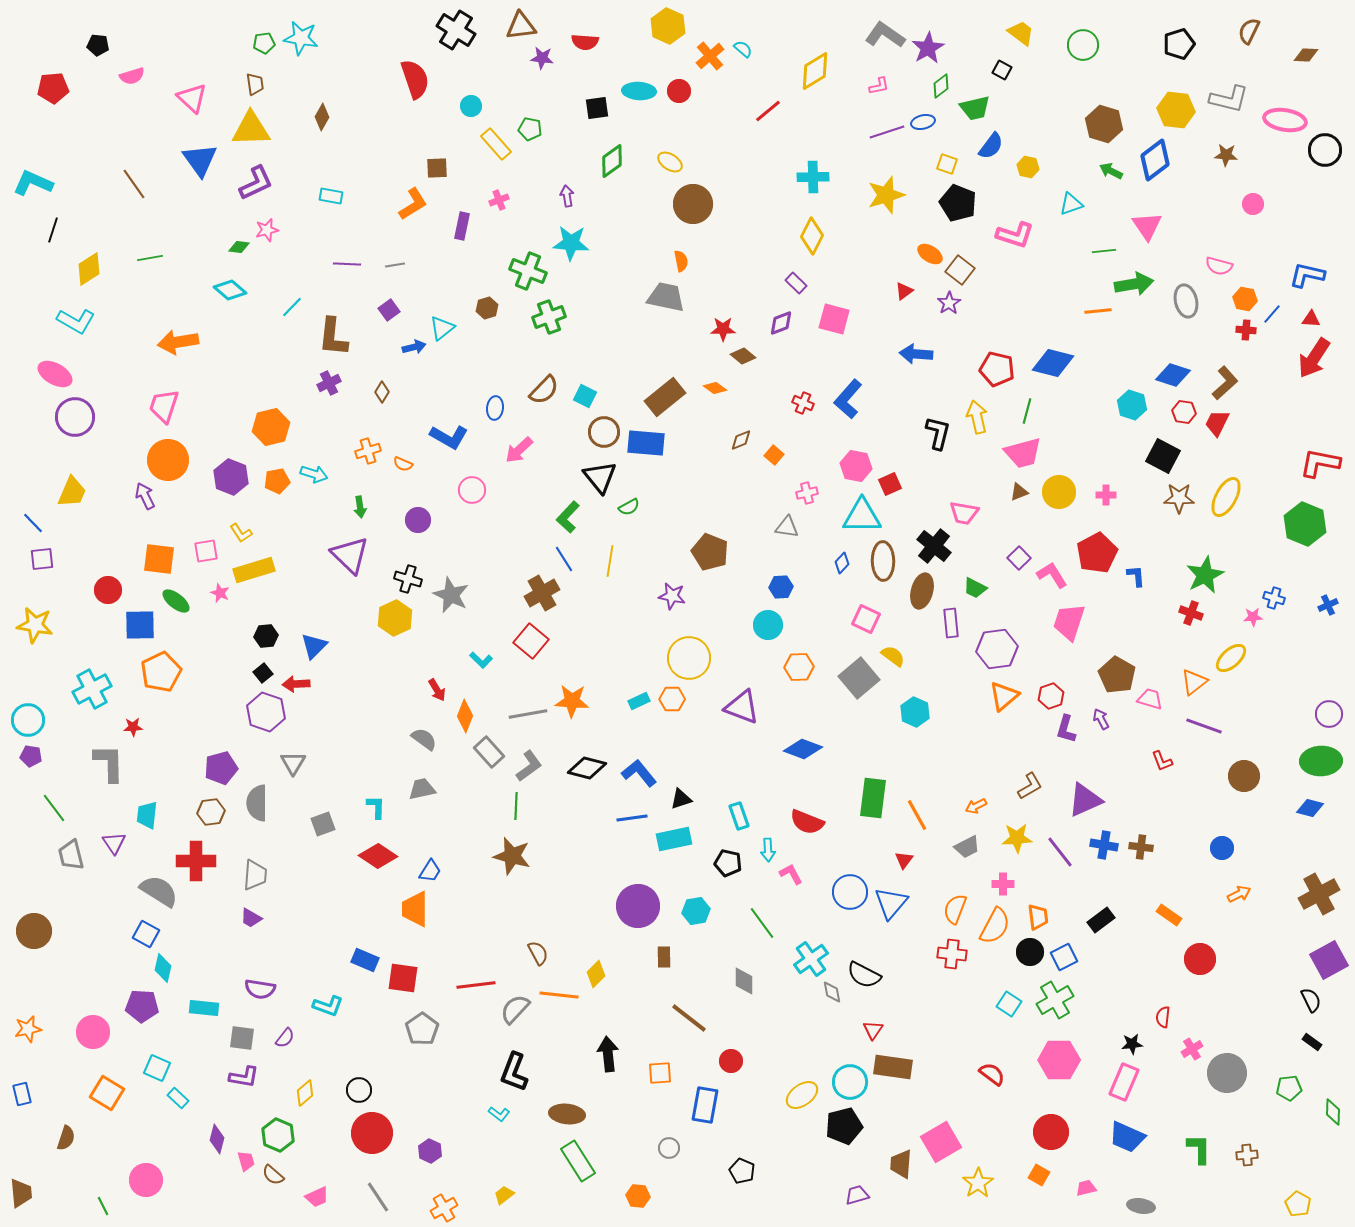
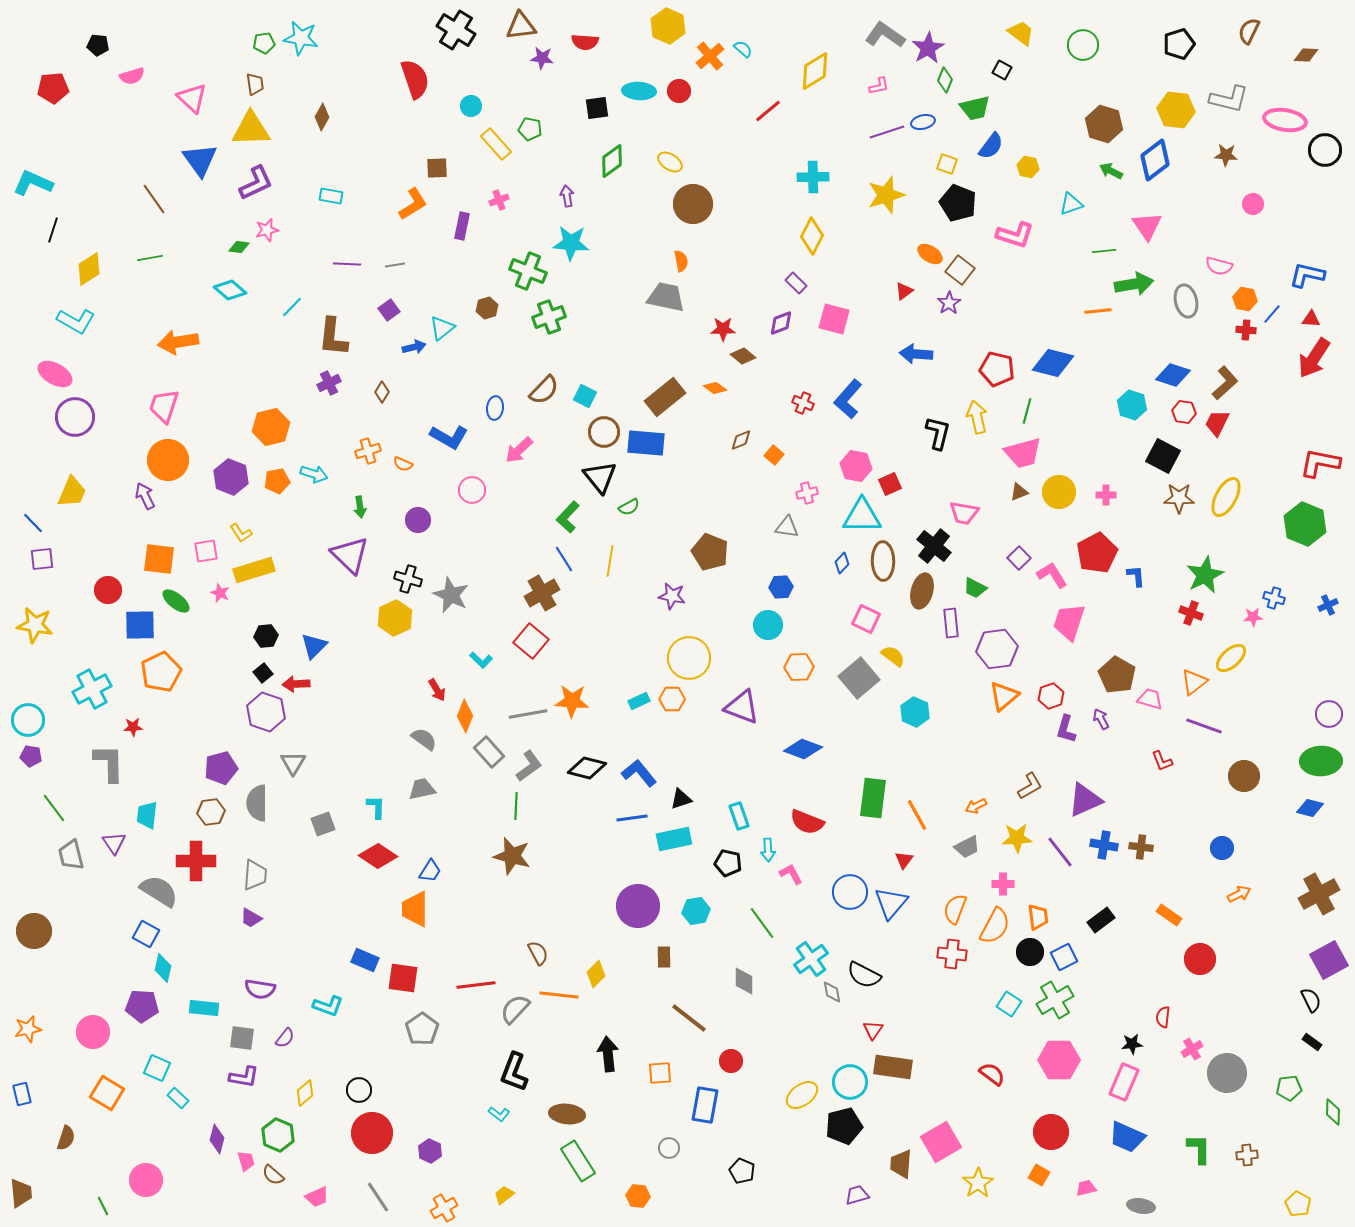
green diamond at (941, 86): moved 4 px right, 6 px up; rotated 30 degrees counterclockwise
brown line at (134, 184): moved 20 px right, 15 px down
